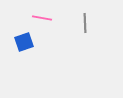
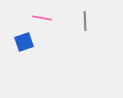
gray line: moved 2 px up
